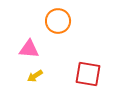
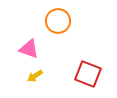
pink triangle: rotated 15 degrees clockwise
red square: rotated 12 degrees clockwise
